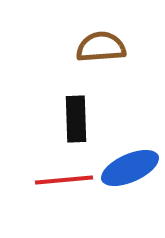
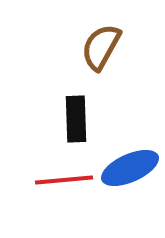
brown semicircle: rotated 57 degrees counterclockwise
